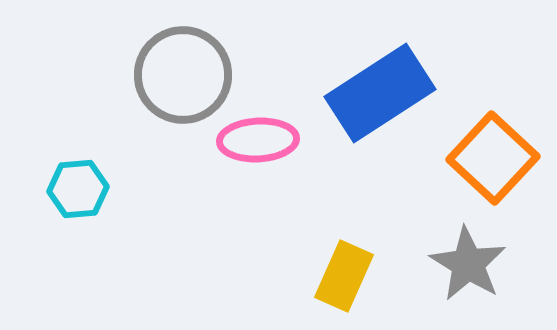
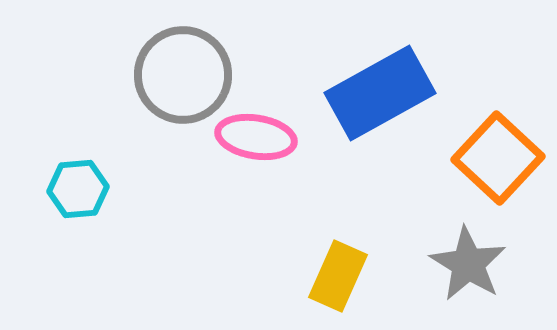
blue rectangle: rotated 4 degrees clockwise
pink ellipse: moved 2 px left, 3 px up; rotated 12 degrees clockwise
orange square: moved 5 px right
yellow rectangle: moved 6 px left
